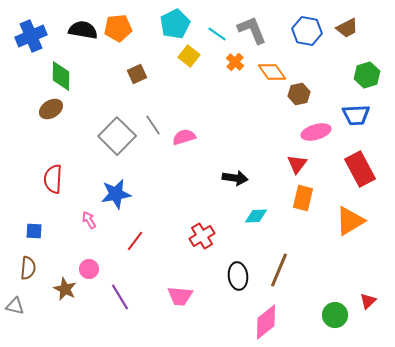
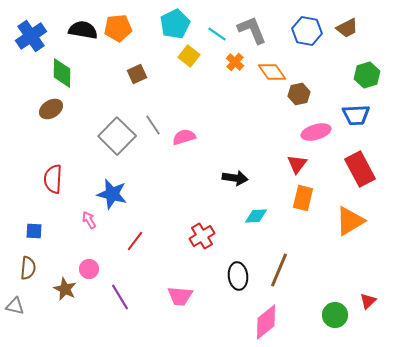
blue cross at (31, 36): rotated 12 degrees counterclockwise
green diamond at (61, 76): moved 1 px right, 3 px up
blue star at (116, 194): moved 4 px left; rotated 24 degrees clockwise
